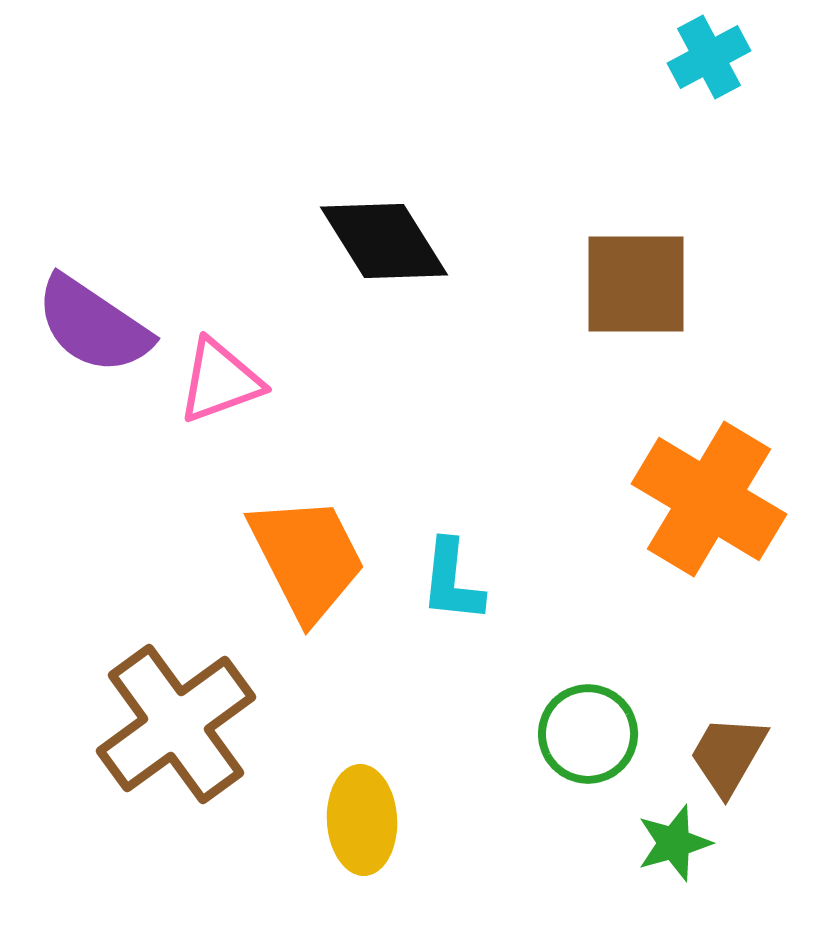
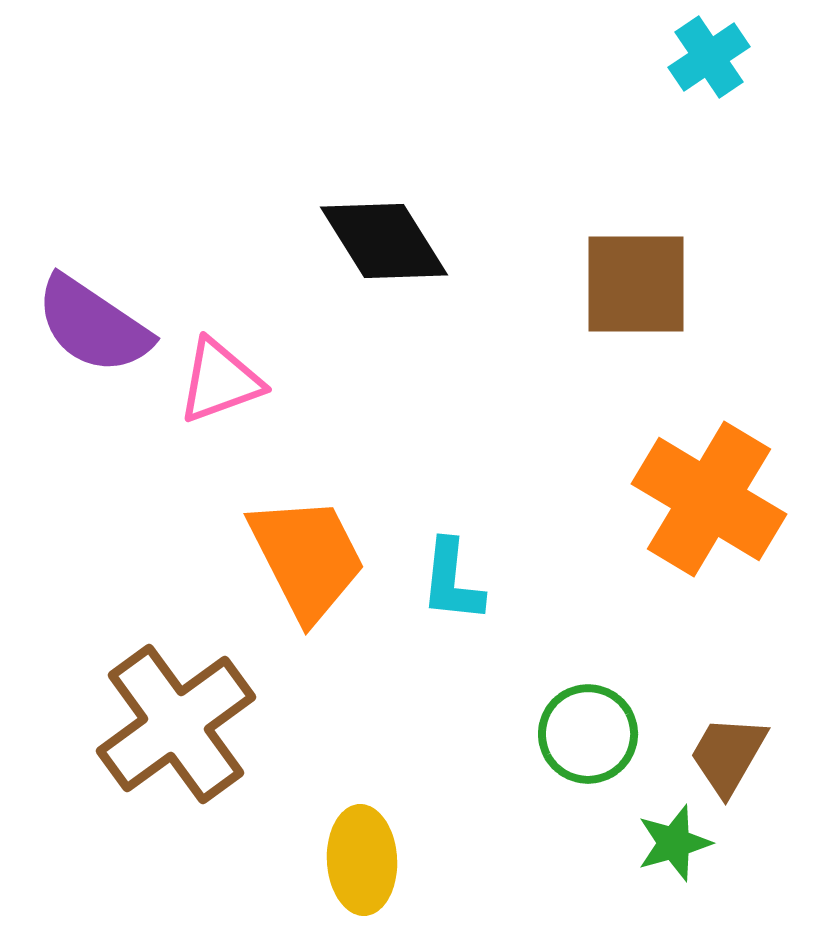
cyan cross: rotated 6 degrees counterclockwise
yellow ellipse: moved 40 px down
